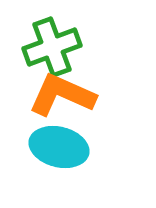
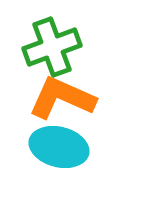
orange L-shape: moved 3 px down
